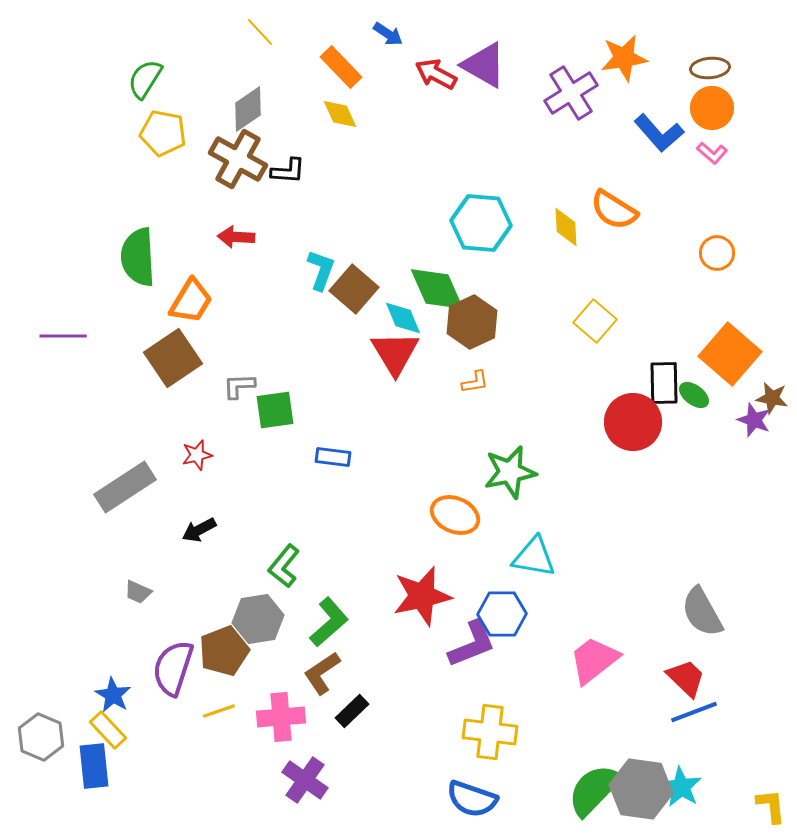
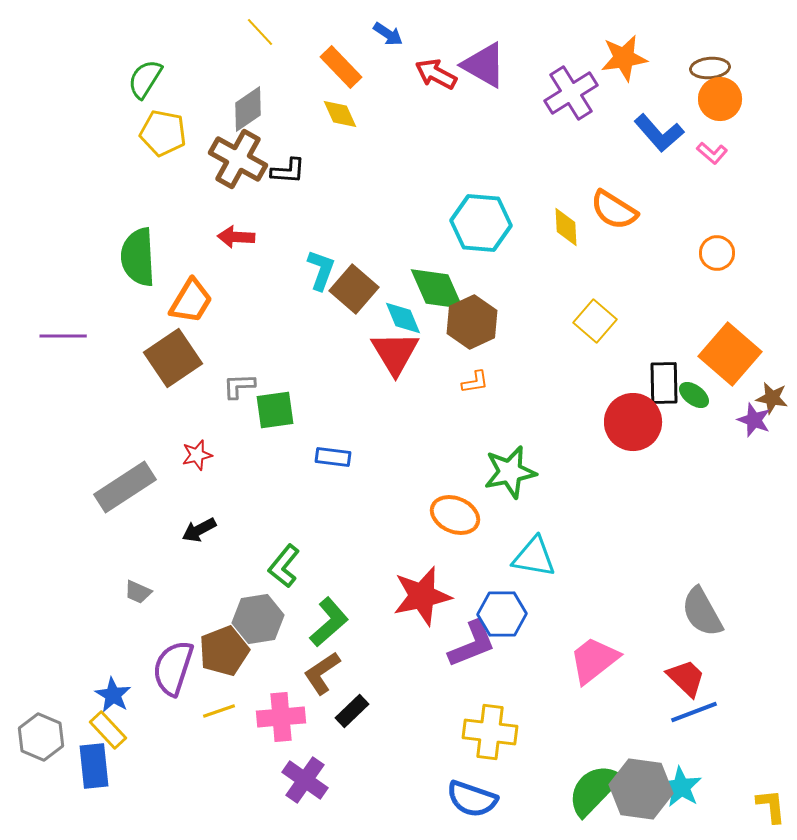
orange circle at (712, 108): moved 8 px right, 9 px up
